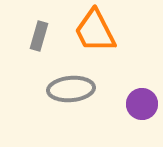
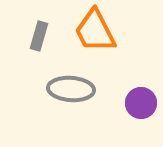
gray ellipse: rotated 9 degrees clockwise
purple circle: moved 1 px left, 1 px up
